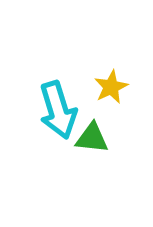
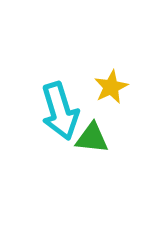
cyan arrow: moved 2 px right, 1 px down
